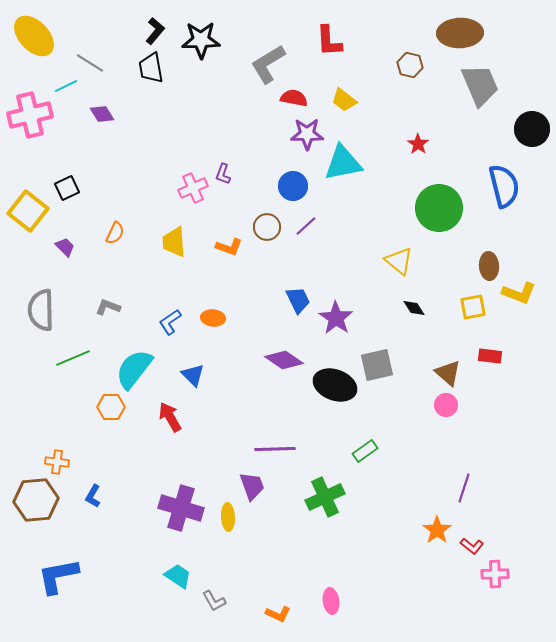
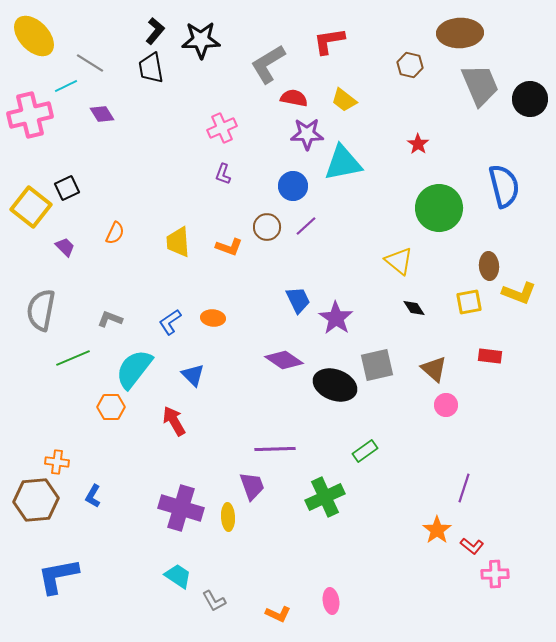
red L-shape at (329, 41): rotated 84 degrees clockwise
black circle at (532, 129): moved 2 px left, 30 px up
pink cross at (193, 188): moved 29 px right, 60 px up
yellow square at (28, 211): moved 3 px right, 4 px up
yellow trapezoid at (174, 242): moved 4 px right
gray L-shape at (108, 307): moved 2 px right, 12 px down
yellow square at (473, 307): moved 4 px left, 5 px up
gray semicircle at (41, 310): rotated 12 degrees clockwise
brown triangle at (448, 373): moved 14 px left, 4 px up
red arrow at (170, 417): moved 4 px right, 4 px down
